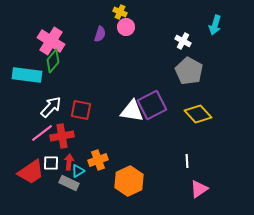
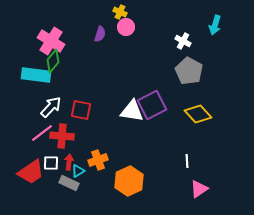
cyan rectangle: moved 9 px right
red cross: rotated 15 degrees clockwise
